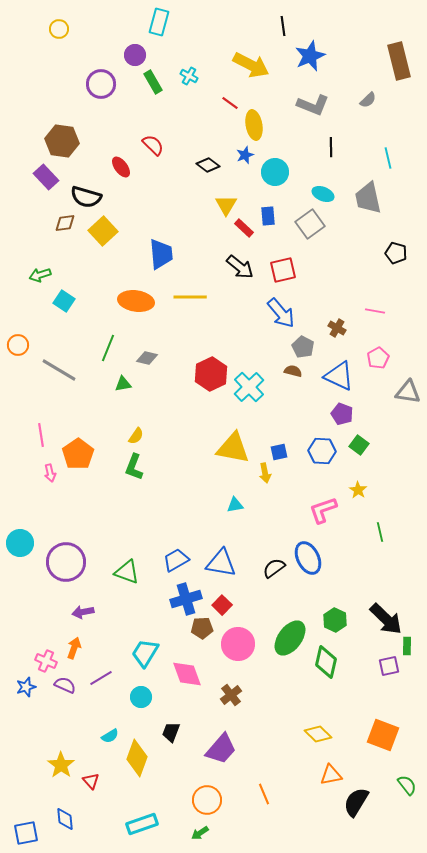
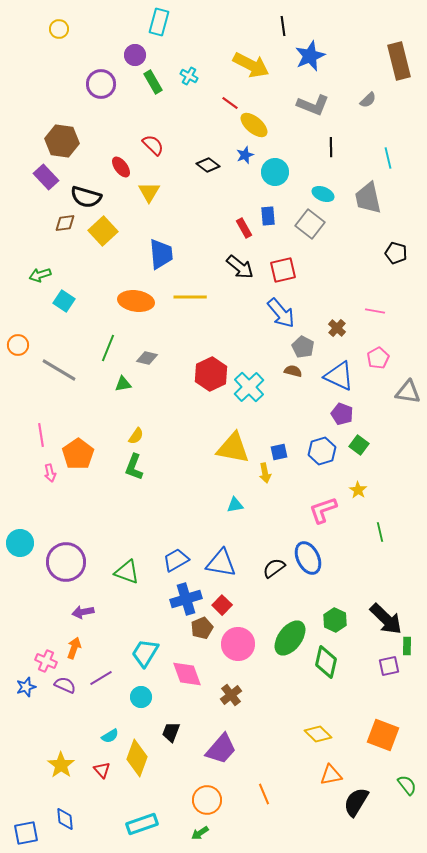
yellow ellipse at (254, 125): rotated 40 degrees counterclockwise
yellow triangle at (226, 205): moved 77 px left, 13 px up
gray square at (310, 224): rotated 16 degrees counterclockwise
red rectangle at (244, 228): rotated 18 degrees clockwise
brown cross at (337, 328): rotated 12 degrees clockwise
blue hexagon at (322, 451): rotated 20 degrees counterclockwise
brown pentagon at (202, 628): rotated 20 degrees counterclockwise
red triangle at (91, 781): moved 11 px right, 11 px up
